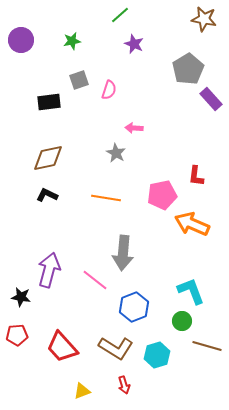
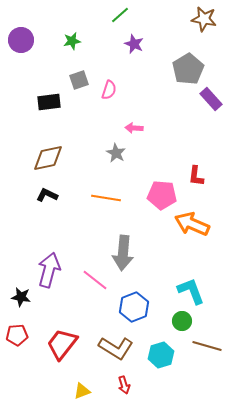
pink pentagon: rotated 16 degrees clockwise
red trapezoid: moved 3 px up; rotated 80 degrees clockwise
cyan hexagon: moved 4 px right
